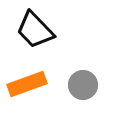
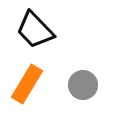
orange rectangle: rotated 39 degrees counterclockwise
